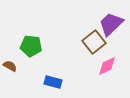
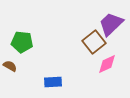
green pentagon: moved 9 px left, 4 px up
pink diamond: moved 2 px up
blue rectangle: rotated 18 degrees counterclockwise
